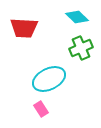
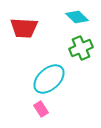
cyan ellipse: rotated 16 degrees counterclockwise
